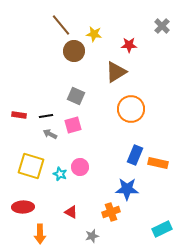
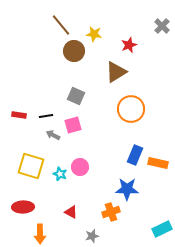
red star: rotated 21 degrees counterclockwise
gray arrow: moved 3 px right, 1 px down
